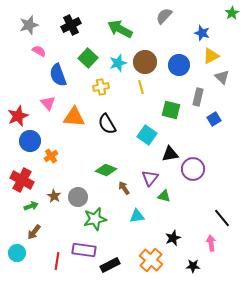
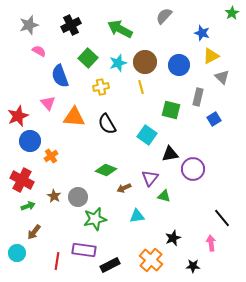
blue semicircle at (58, 75): moved 2 px right, 1 px down
brown arrow at (124, 188): rotated 80 degrees counterclockwise
green arrow at (31, 206): moved 3 px left
